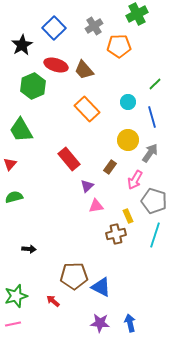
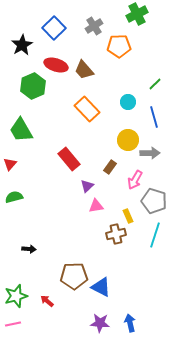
blue line: moved 2 px right
gray arrow: rotated 54 degrees clockwise
red arrow: moved 6 px left
